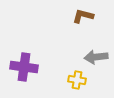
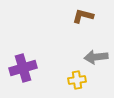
purple cross: moved 1 px left, 1 px down; rotated 24 degrees counterclockwise
yellow cross: rotated 18 degrees counterclockwise
